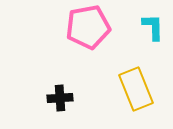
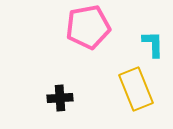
cyan L-shape: moved 17 px down
